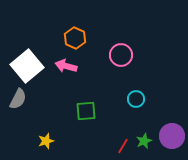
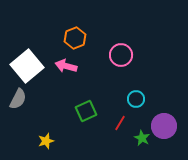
orange hexagon: rotated 15 degrees clockwise
green square: rotated 20 degrees counterclockwise
purple circle: moved 8 px left, 10 px up
green star: moved 2 px left, 3 px up; rotated 21 degrees counterclockwise
red line: moved 3 px left, 23 px up
